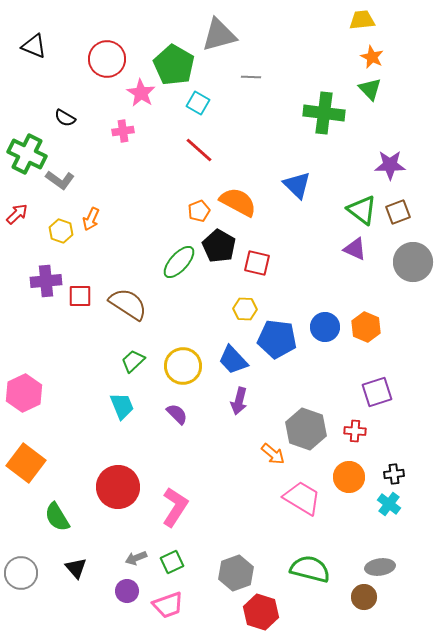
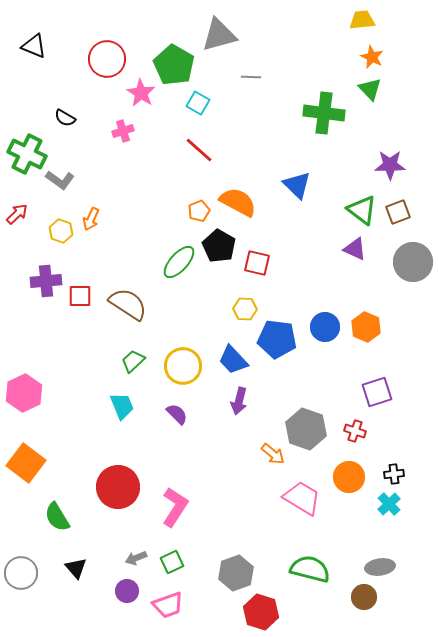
pink cross at (123, 131): rotated 10 degrees counterclockwise
red cross at (355, 431): rotated 15 degrees clockwise
cyan cross at (389, 504): rotated 10 degrees clockwise
